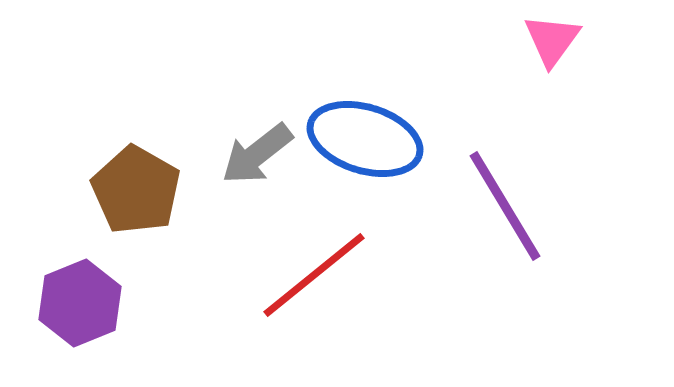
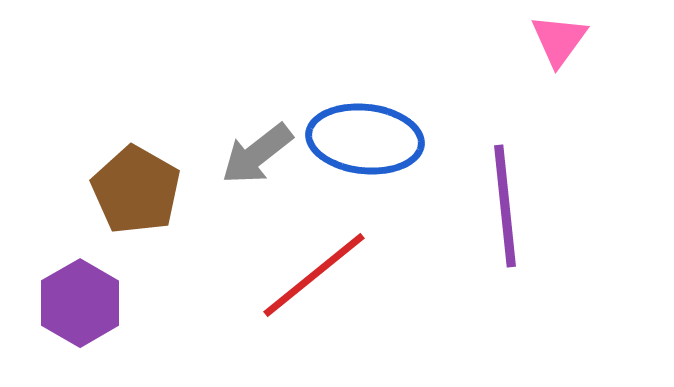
pink triangle: moved 7 px right
blue ellipse: rotated 11 degrees counterclockwise
purple line: rotated 25 degrees clockwise
purple hexagon: rotated 8 degrees counterclockwise
